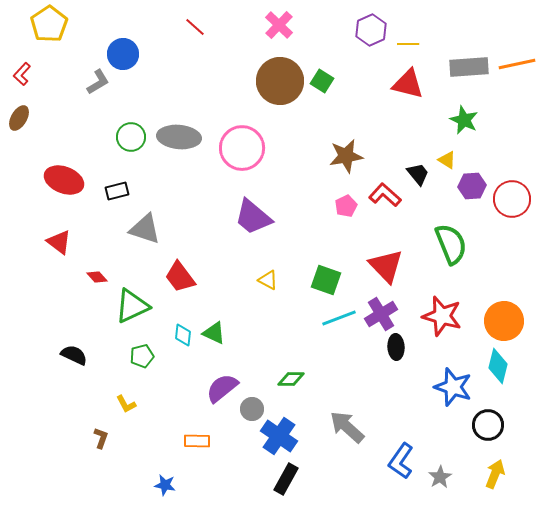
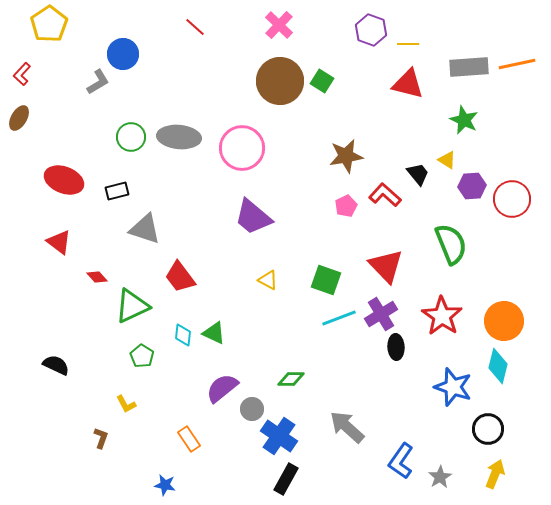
purple hexagon at (371, 30): rotated 16 degrees counterclockwise
red star at (442, 316): rotated 18 degrees clockwise
black semicircle at (74, 355): moved 18 px left, 10 px down
green pentagon at (142, 356): rotated 25 degrees counterclockwise
black circle at (488, 425): moved 4 px down
orange rectangle at (197, 441): moved 8 px left, 2 px up; rotated 55 degrees clockwise
